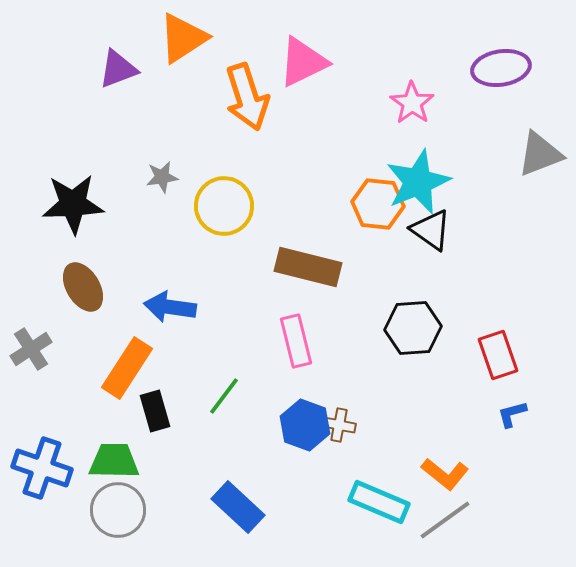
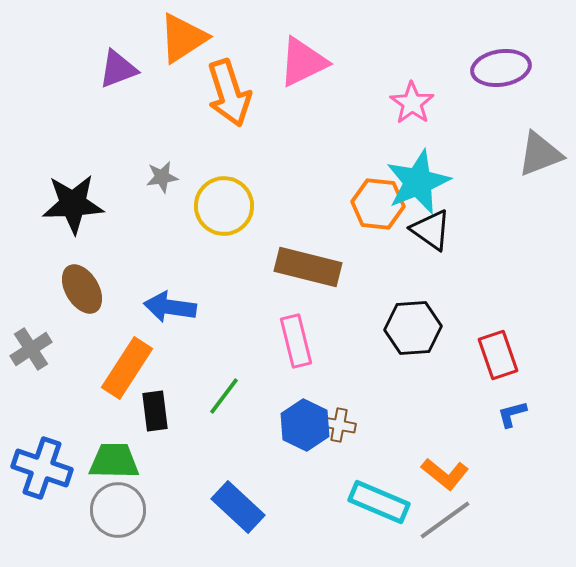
orange arrow: moved 18 px left, 4 px up
brown ellipse: moved 1 px left, 2 px down
black rectangle: rotated 9 degrees clockwise
blue hexagon: rotated 6 degrees clockwise
